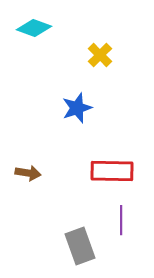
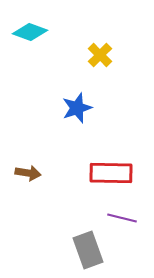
cyan diamond: moved 4 px left, 4 px down
red rectangle: moved 1 px left, 2 px down
purple line: moved 1 px right, 2 px up; rotated 76 degrees counterclockwise
gray rectangle: moved 8 px right, 4 px down
